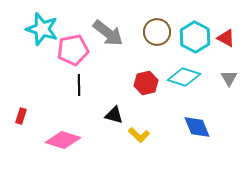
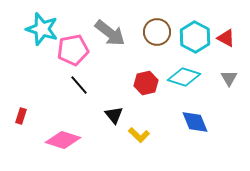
gray arrow: moved 2 px right
black line: rotated 40 degrees counterclockwise
black triangle: rotated 36 degrees clockwise
blue diamond: moved 2 px left, 5 px up
